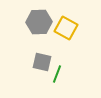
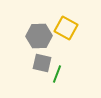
gray hexagon: moved 14 px down
gray square: moved 1 px down
